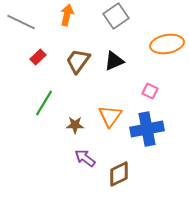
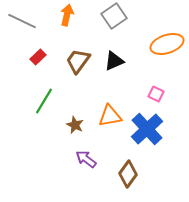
gray square: moved 2 px left
gray line: moved 1 px right, 1 px up
orange ellipse: rotated 8 degrees counterclockwise
pink square: moved 6 px right, 3 px down
green line: moved 2 px up
orange triangle: rotated 45 degrees clockwise
brown star: rotated 24 degrees clockwise
blue cross: rotated 32 degrees counterclockwise
purple arrow: moved 1 px right, 1 px down
brown diamond: moved 9 px right; rotated 28 degrees counterclockwise
